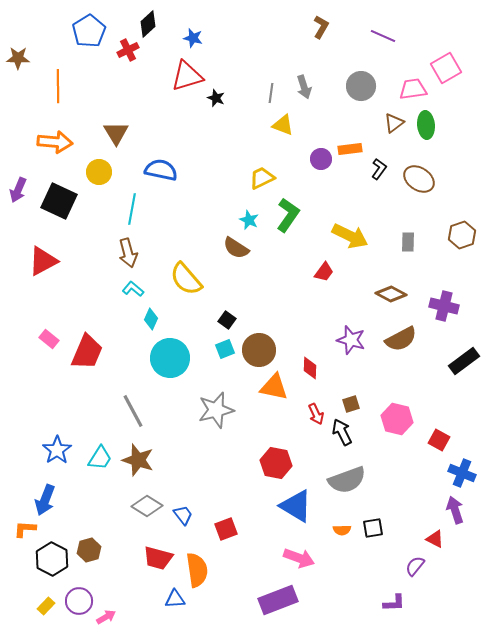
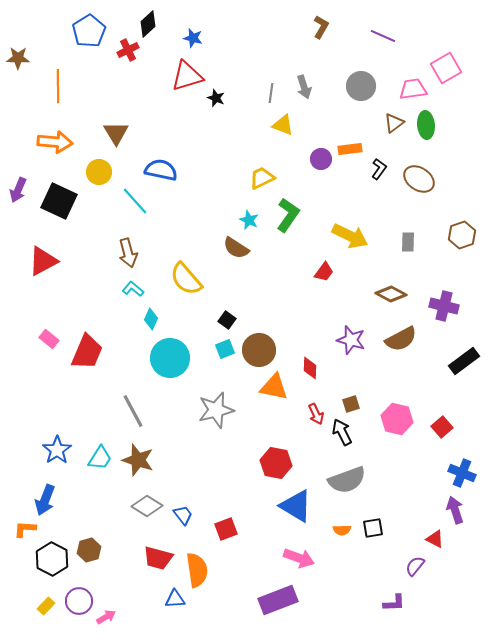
cyan line at (132, 209): moved 3 px right, 8 px up; rotated 52 degrees counterclockwise
red square at (439, 440): moved 3 px right, 13 px up; rotated 20 degrees clockwise
